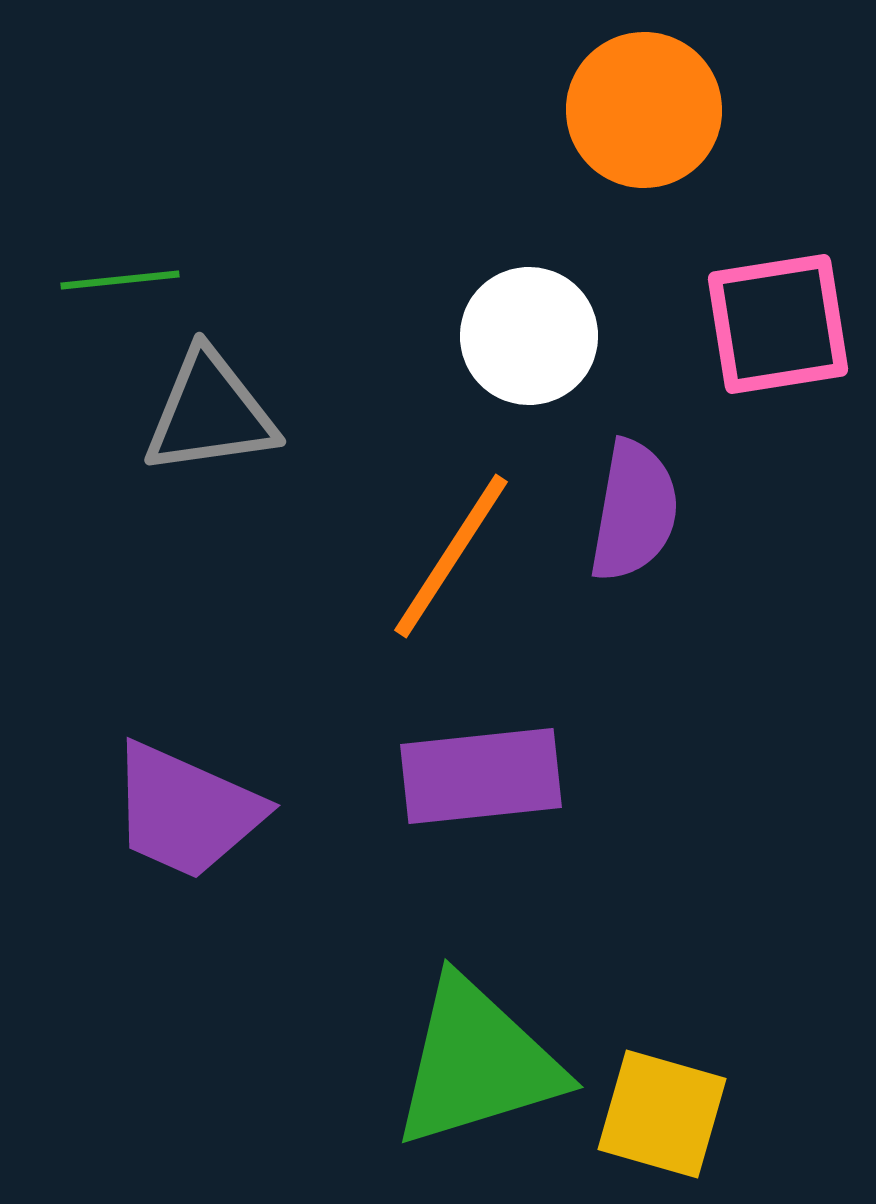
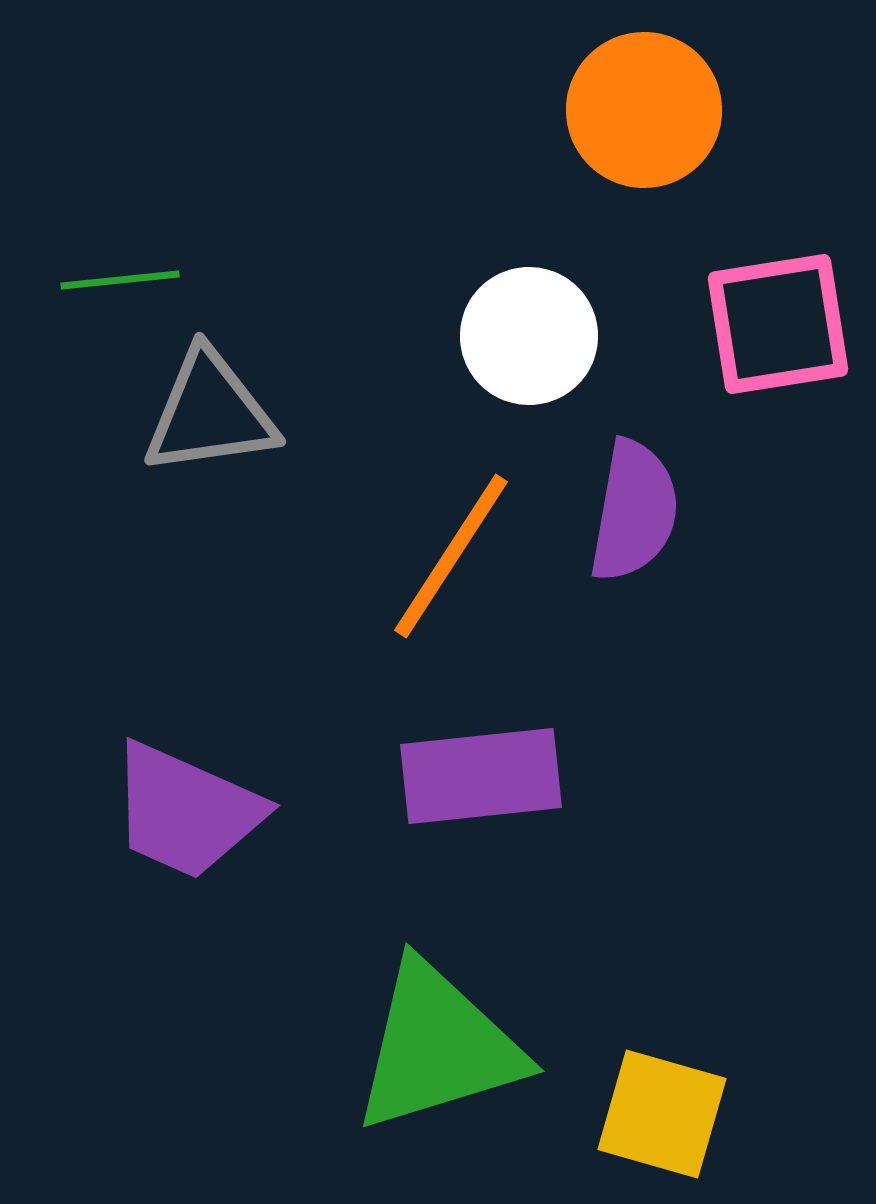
green triangle: moved 39 px left, 16 px up
